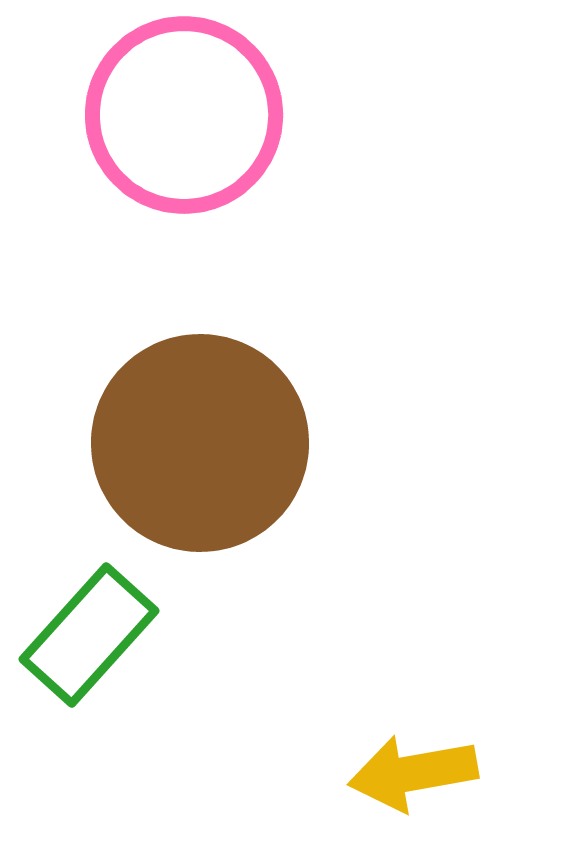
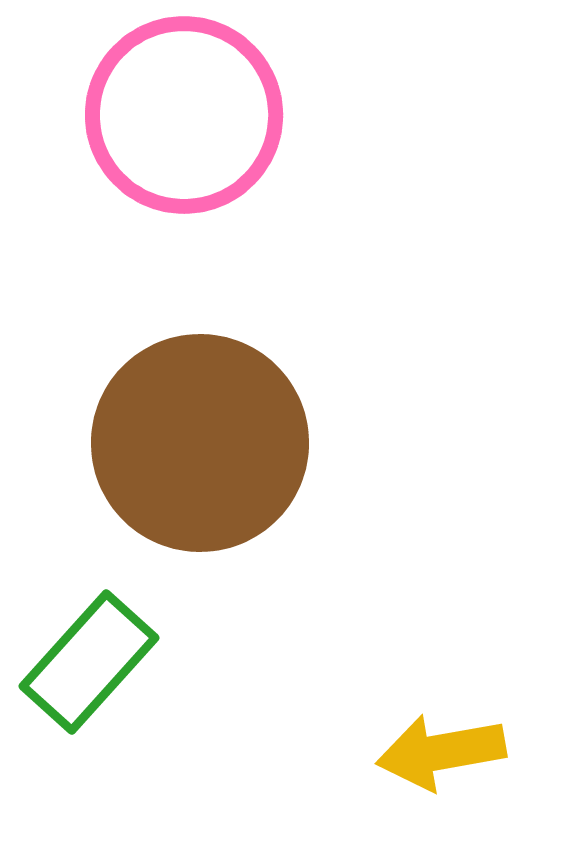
green rectangle: moved 27 px down
yellow arrow: moved 28 px right, 21 px up
